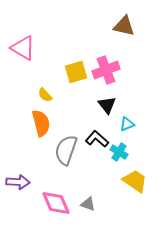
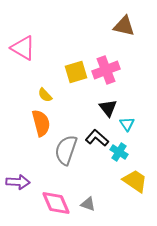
black triangle: moved 1 px right, 3 px down
cyan triangle: rotated 42 degrees counterclockwise
black L-shape: moved 1 px up
